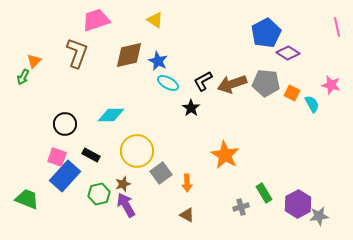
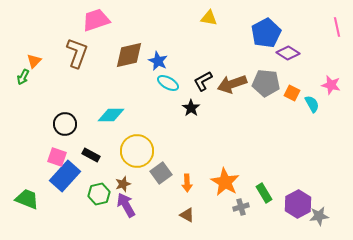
yellow triangle: moved 54 px right, 2 px up; rotated 24 degrees counterclockwise
orange star: moved 27 px down
